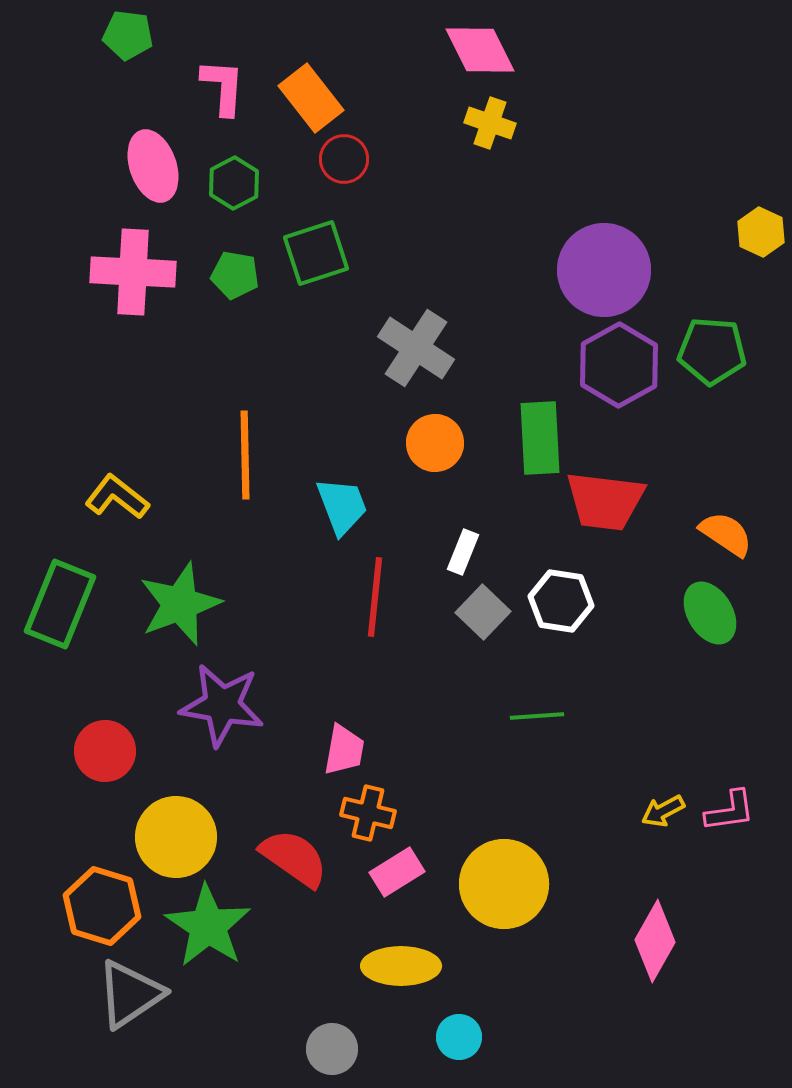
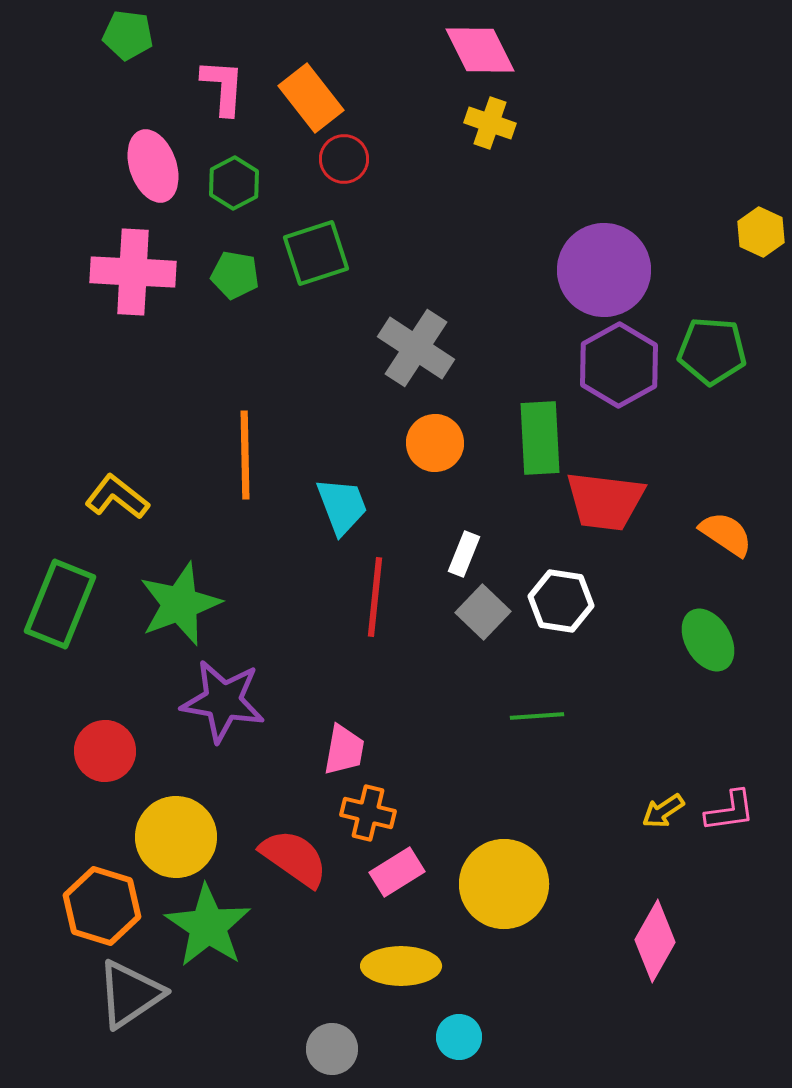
white rectangle at (463, 552): moved 1 px right, 2 px down
green ellipse at (710, 613): moved 2 px left, 27 px down
purple star at (222, 705): moved 1 px right, 4 px up
yellow arrow at (663, 811): rotated 6 degrees counterclockwise
